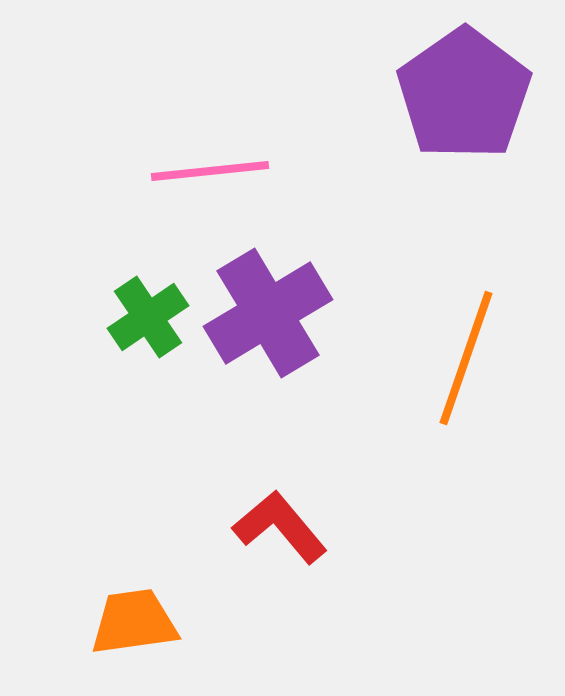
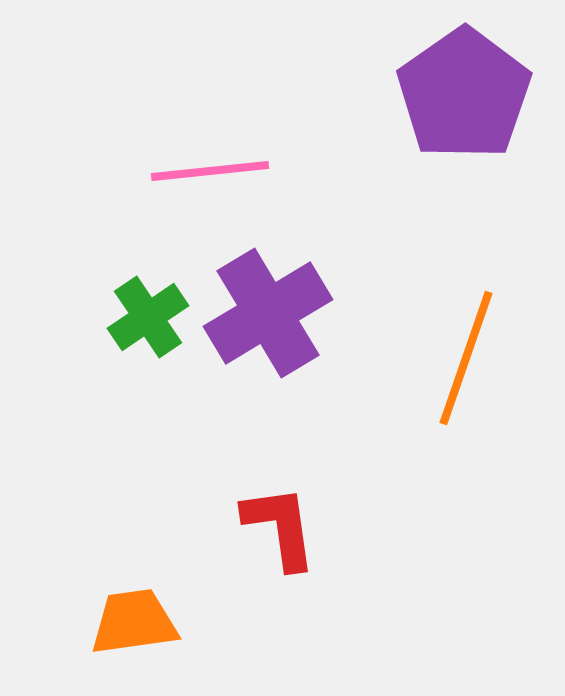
red L-shape: rotated 32 degrees clockwise
